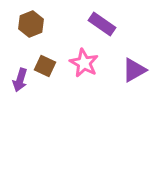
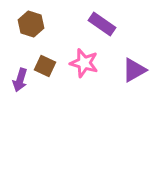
brown hexagon: rotated 20 degrees counterclockwise
pink star: rotated 12 degrees counterclockwise
